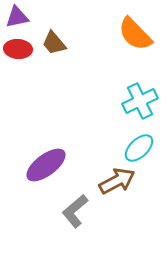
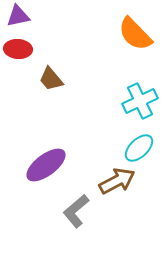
purple triangle: moved 1 px right, 1 px up
brown trapezoid: moved 3 px left, 36 px down
gray L-shape: moved 1 px right
